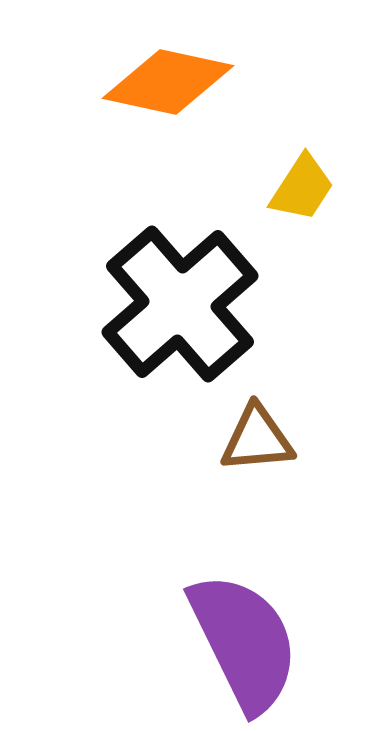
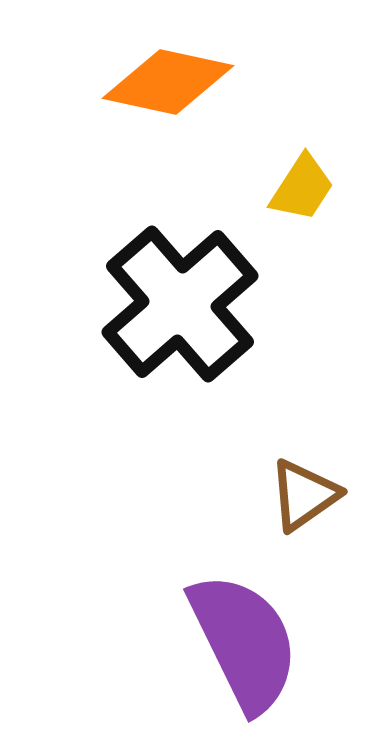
brown triangle: moved 47 px right, 56 px down; rotated 30 degrees counterclockwise
